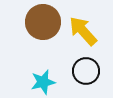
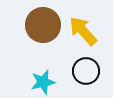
brown circle: moved 3 px down
